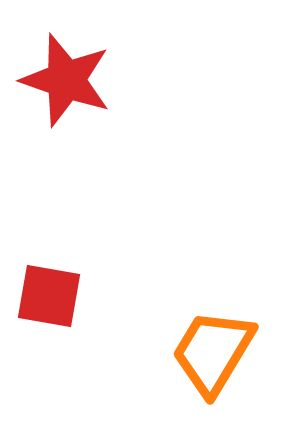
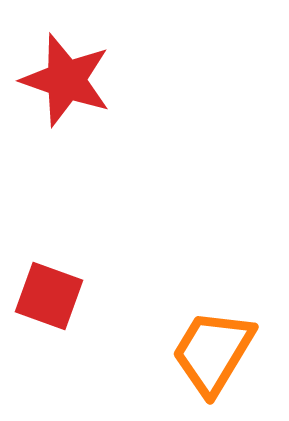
red square: rotated 10 degrees clockwise
